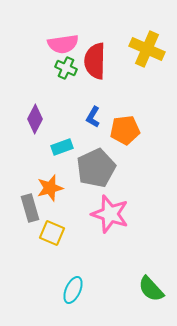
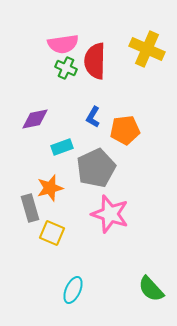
purple diamond: rotated 52 degrees clockwise
